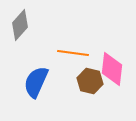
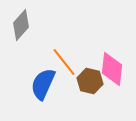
gray diamond: moved 1 px right
orange line: moved 9 px left, 9 px down; rotated 44 degrees clockwise
blue semicircle: moved 7 px right, 2 px down
